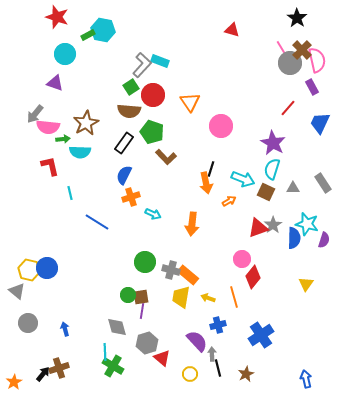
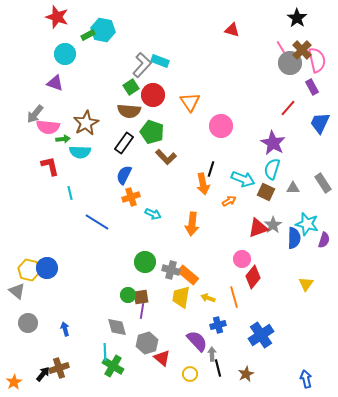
orange arrow at (206, 183): moved 3 px left, 1 px down
